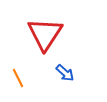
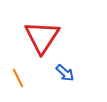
red triangle: moved 3 px left, 3 px down
